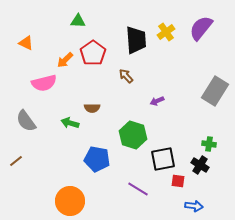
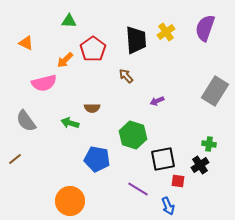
green triangle: moved 9 px left
purple semicircle: moved 4 px right; rotated 20 degrees counterclockwise
red pentagon: moved 4 px up
brown line: moved 1 px left, 2 px up
black cross: rotated 24 degrees clockwise
blue arrow: moved 26 px left; rotated 60 degrees clockwise
